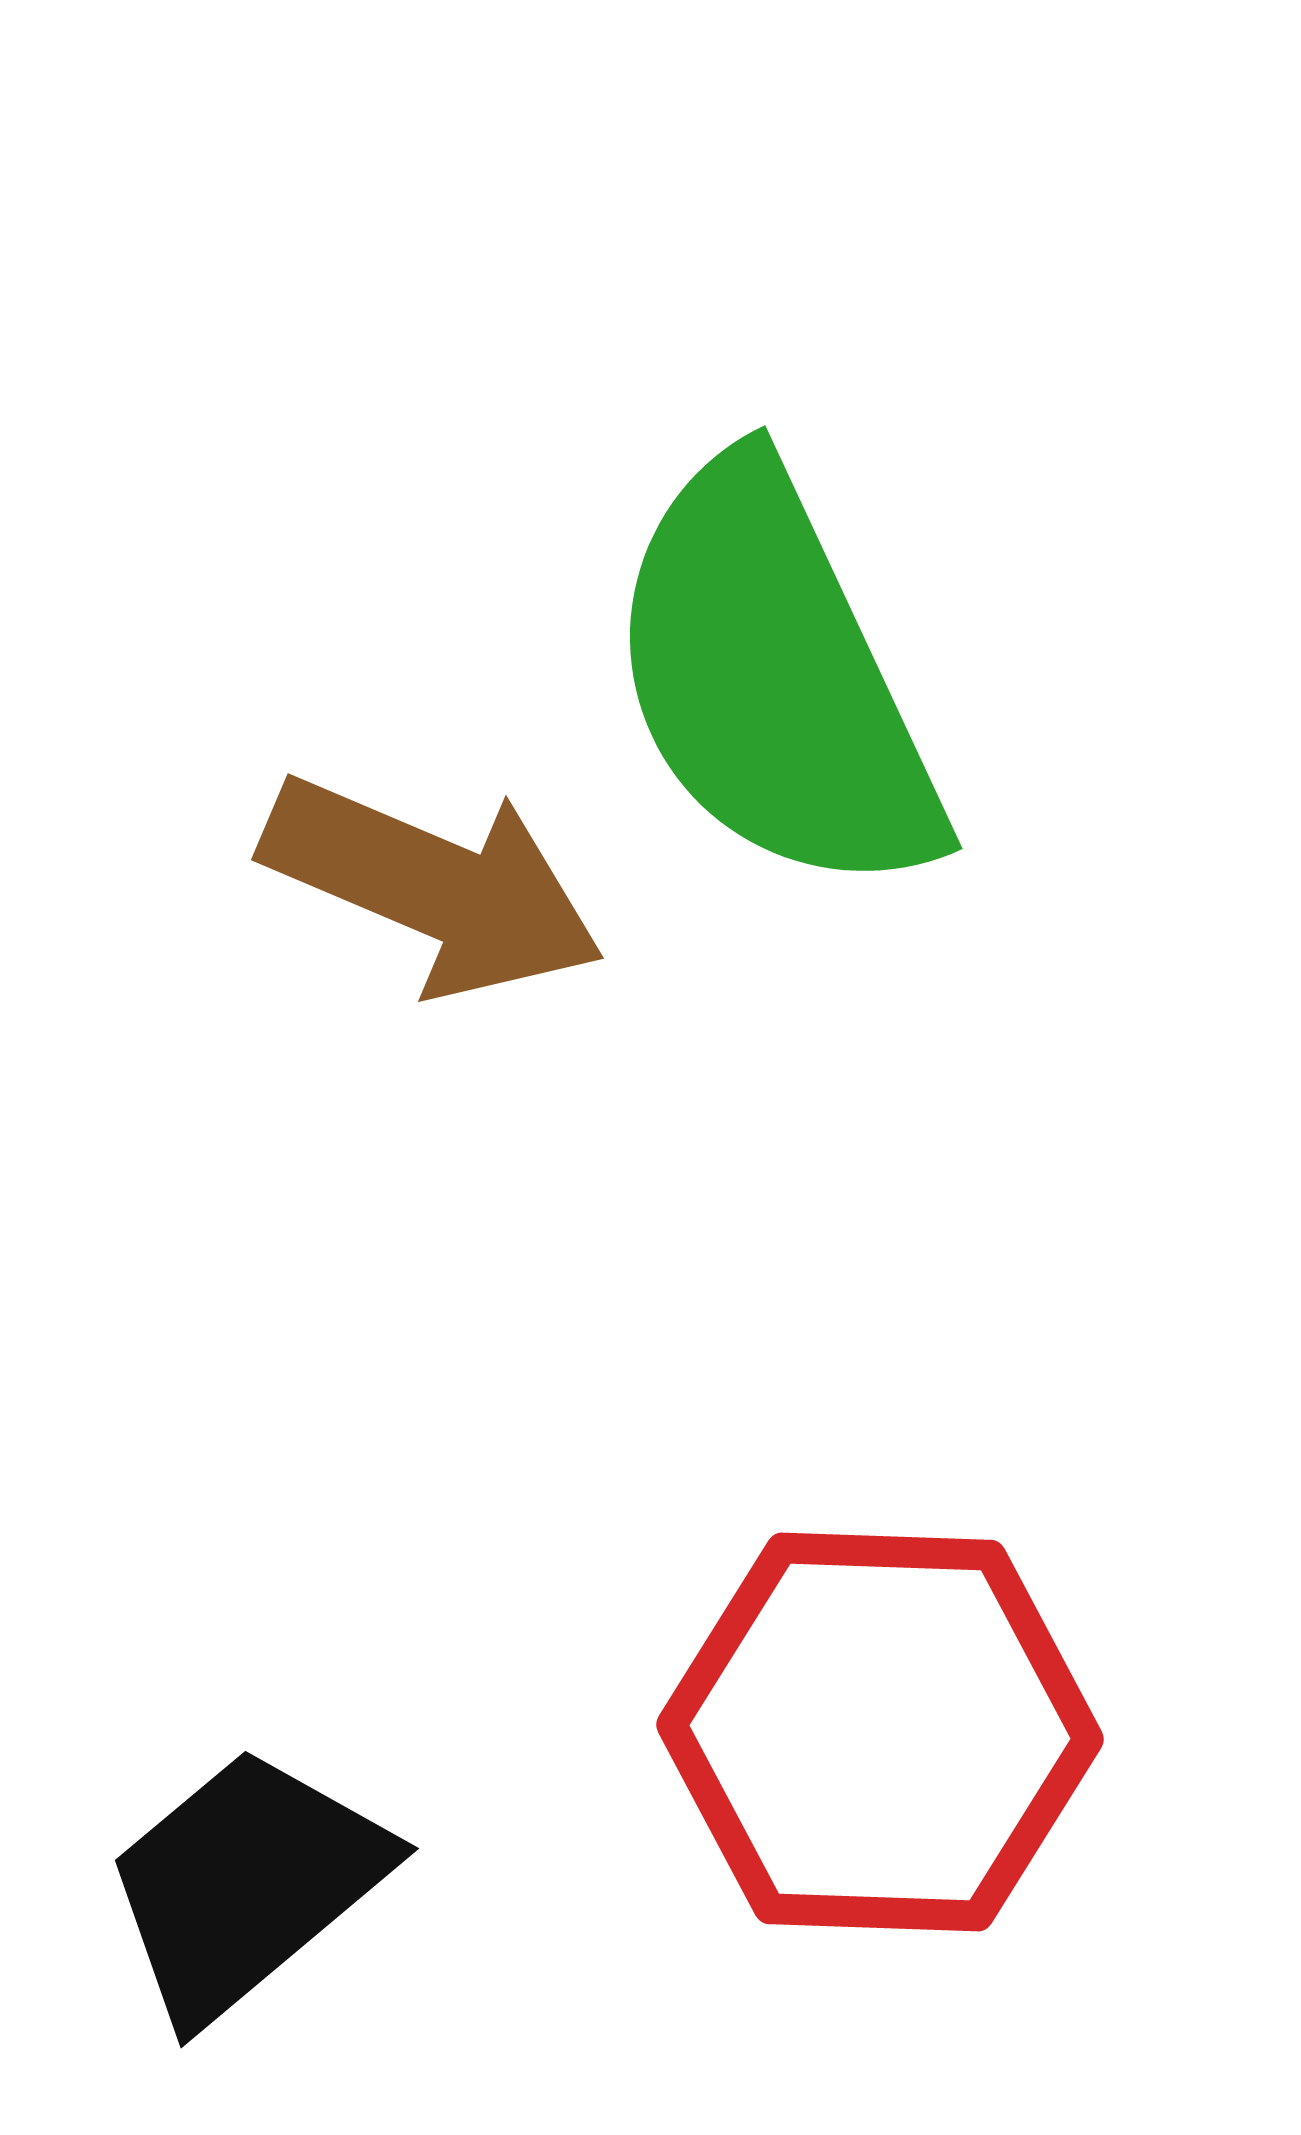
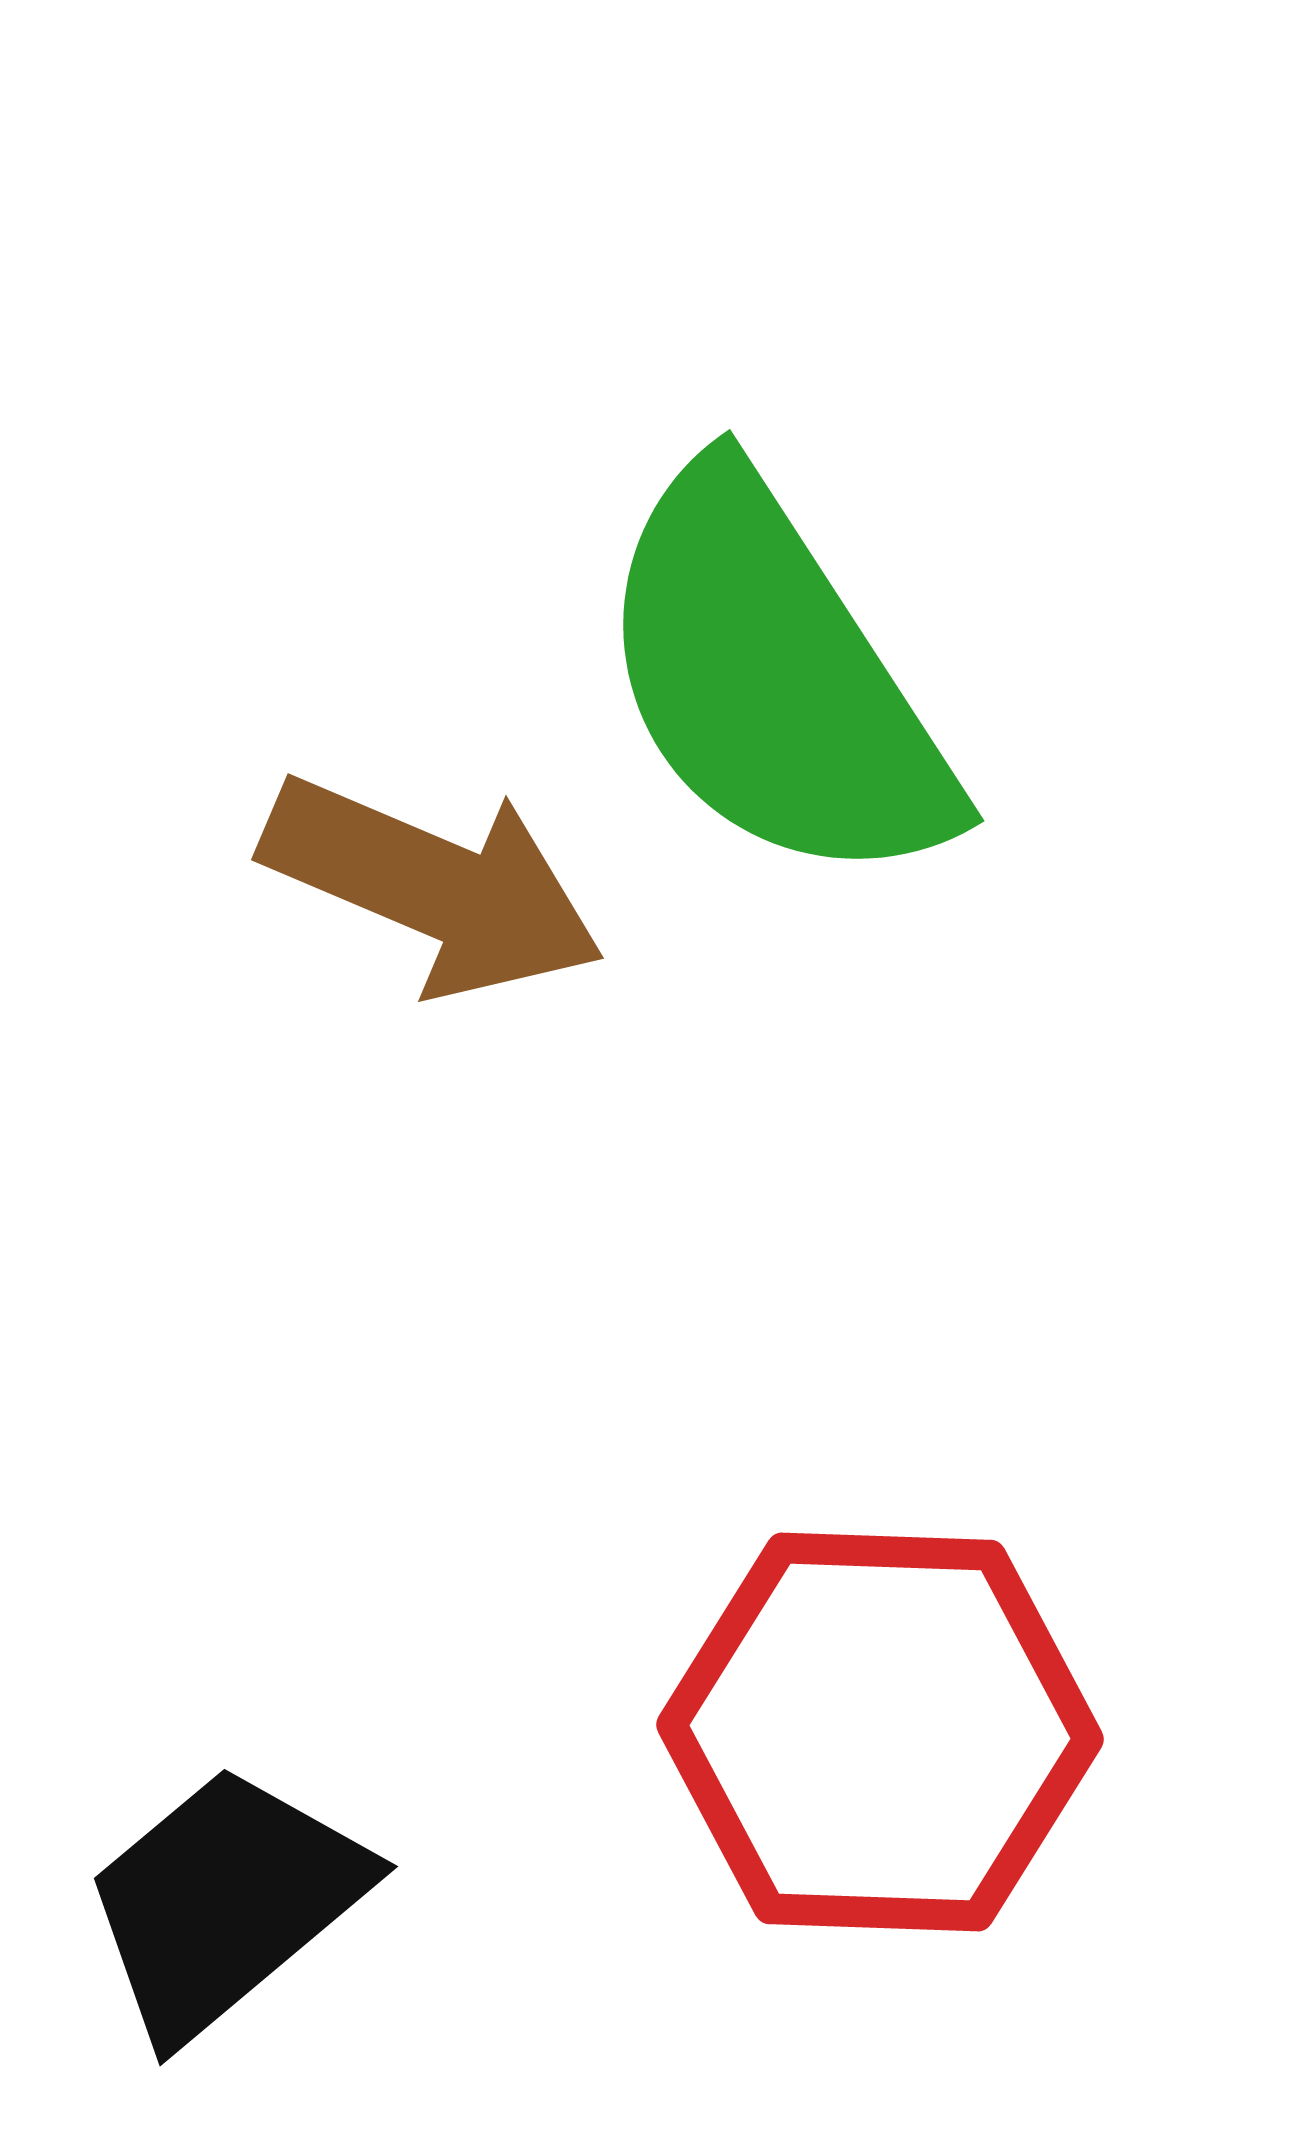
green semicircle: rotated 8 degrees counterclockwise
black trapezoid: moved 21 px left, 18 px down
